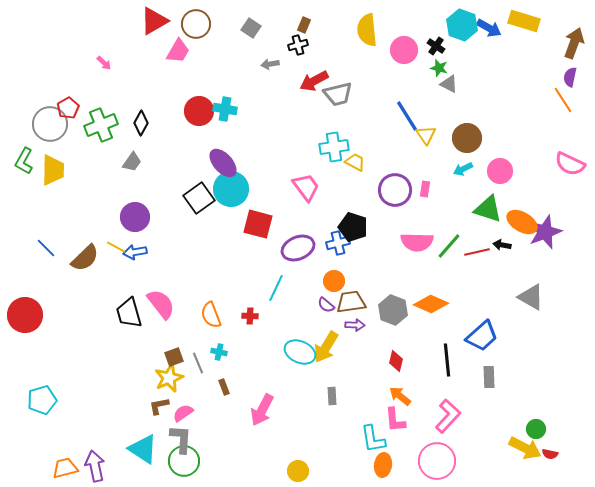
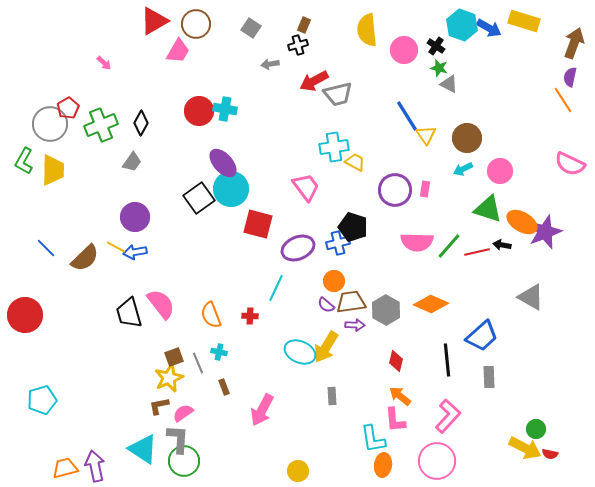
gray hexagon at (393, 310): moved 7 px left; rotated 8 degrees clockwise
gray L-shape at (181, 439): moved 3 px left
